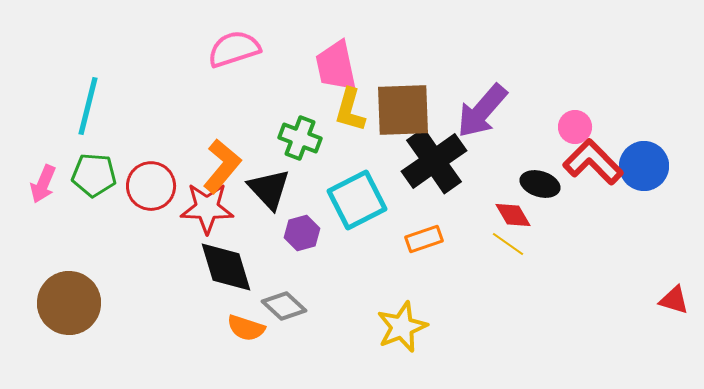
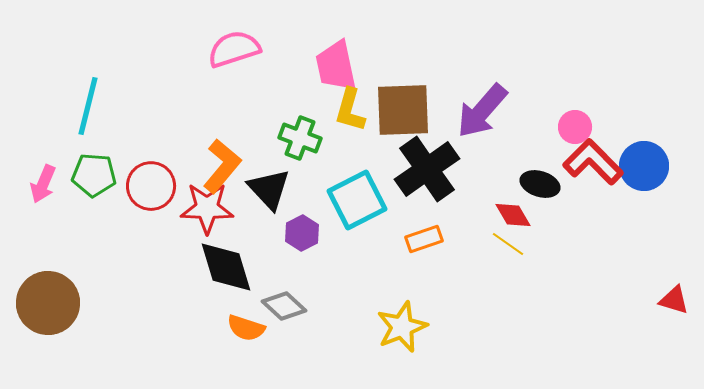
black cross: moved 7 px left, 8 px down
purple hexagon: rotated 12 degrees counterclockwise
brown circle: moved 21 px left
